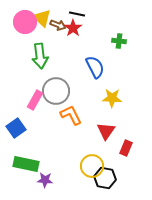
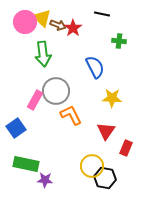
black line: moved 25 px right
green arrow: moved 3 px right, 2 px up
